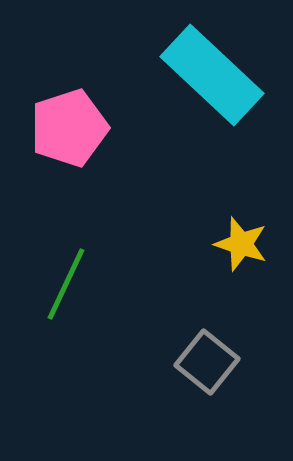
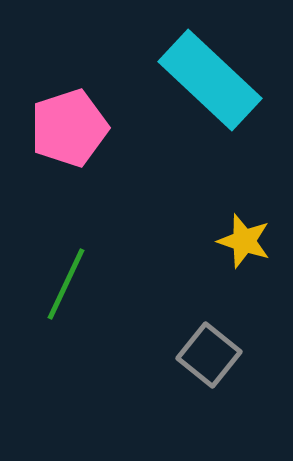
cyan rectangle: moved 2 px left, 5 px down
yellow star: moved 3 px right, 3 px up
gray square: moved 2 px right, 7 px up
